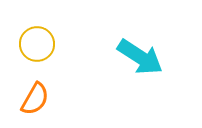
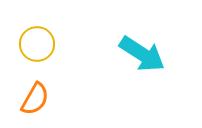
cyan arrow: moved 2 px right, 3 px up
